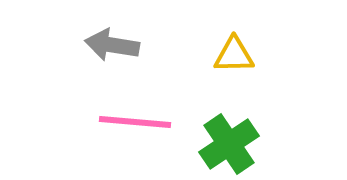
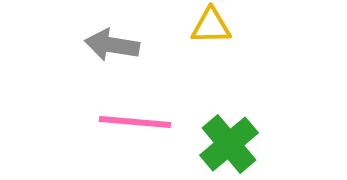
yellow triangle: moved 23 px left, 29 px up
green cross: rotated 6 degrees counterclockwise
